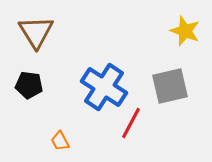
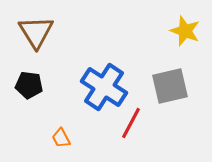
orange trapezoid: moved 1 px right, 3 px up
